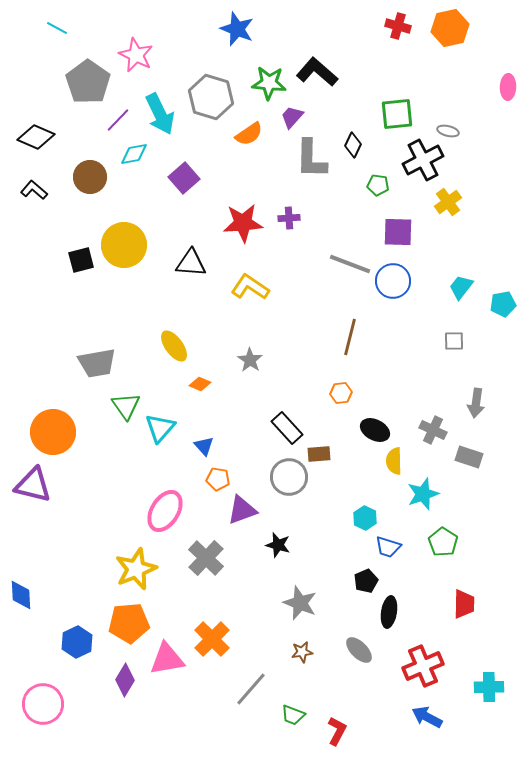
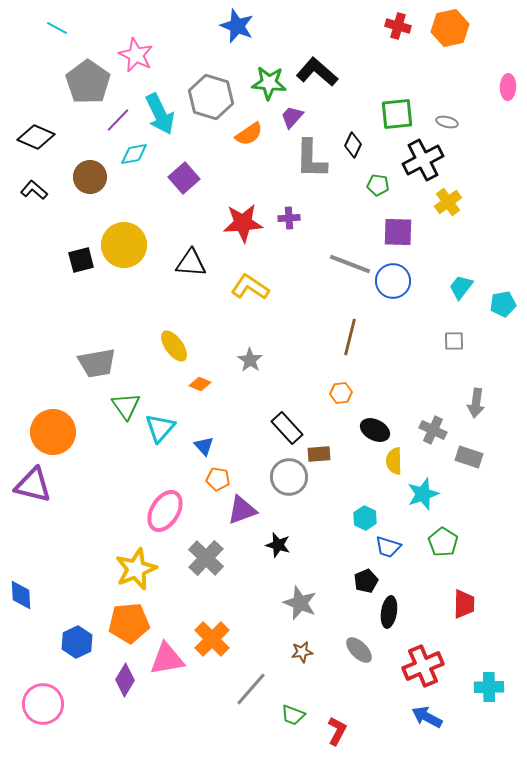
blue star at (237, 29): moved 3 px up
gray ellipse at (448, 131): moved 1 px left, 9 px up
